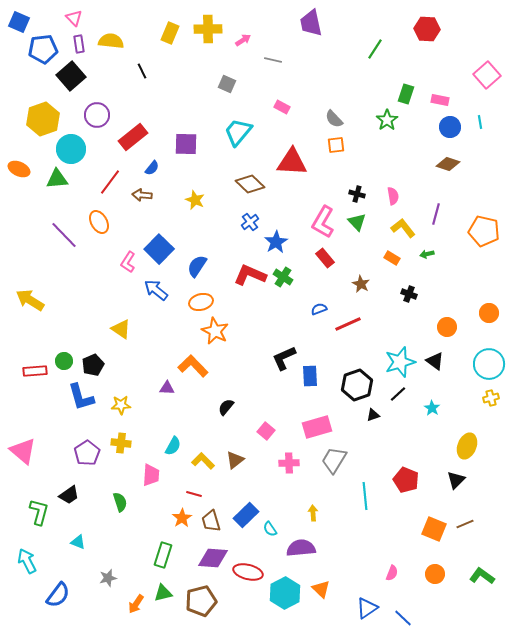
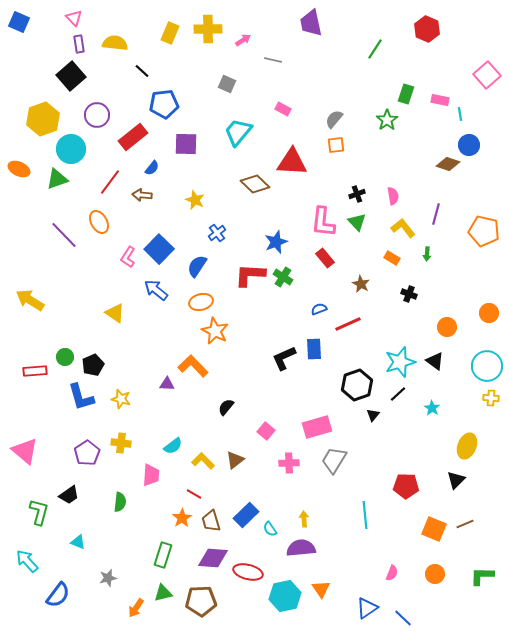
red hexagon at (427, 29): rotated 20 degrees clockwise
yellow semicircle at (111, 41): moved 4 px right, 2 px down
blue pentagon at (43, 49): moved 121 px right, 55 px down
black line at (142, 71): rotated 21 degrees counterclockwise
pink rectangle at (282, 107): moved 1 px right, 2 px down
gray semicircle at (334, 119): rotated 84 degrees clockwise
cyan line at (480, 122): moved 20 px left, 8 px up
blue circle at (450, 127): moved 19 px right, 18 px down
green triangle at (57, 179): rotated 15 degrees counterclockwise
brown diamond at (250, 184): moved 5 px right
black cross at (357, 194): rotated 35 degrees counterclockwise
blue cross at (250, 222): moved 33 px left, 11 px down
pink L-shape at (323, 222): rotated 24 degrees counterclockwise
blue star at (276, 242): rotated 10 degrees clockwise
green arrow at (427, 254): rotated 72 degrees counterclockwise
pink L-shape at (128, 262): moved 5 px up
red L-shape at (250, 275): rotated 20 degrees counterclockwise
yellow triangle at (121, 329): moved 6 px left, 16 px up
green circle at (64, 361): moved 1 px right, 4 px up
cyan circle at (489, 364): moved 2 px left, 2 px down
blue rectangle at (310, 376): moved 4 px right, 27 px up
purple triangle at (167, 388): moved 4 px up
yellow cross at (491, 398): rotated 21 degrees clockwise
yellow star at (121, 405): moved 6 px up; rotated 18 degrees clockwise
black triangle at (373, 415): rotated 32 degrees counterclockwise
cyan semicircle at (173, 446): rotated 24 degrees clockwise
pink triangle at (23, 451): moved 2 px right
red pentagon at (406, 480): moved 6 px down; rotated 20 degrees counterclockwise
red line at (194, 494): rotated 14 degrees clockwise
cyan line at (365, 496): moved 19 px down
green semicircle at (120, 502): rotated 24 degrees clockwise
yellow arrow at (313, 513): moved 9 px left, 6 px down
cyan arrow at (27, 561): rotated 15 degrees counterclockwise
green L-shape at (482, 576): rotated 35 degrees counterclockwise
orange triangle at (321, 589): rotated 12 degrees clockwise
cyan hexagon at (285, 593): moved 3 px down; rotated 16 degrees clockwise
brown pentagon at (201, 601): rotated 12 degrees clockwise
orange arrow at (136, 604): moved 4 px down
